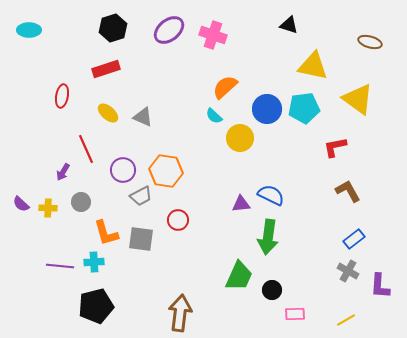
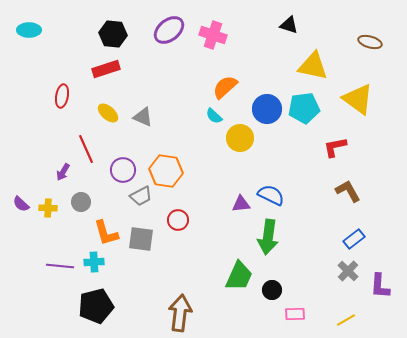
black hexagon at (113, 28): moved 6 px down; rotated 24 degrees clockwise
gray cross at (348, 271): rotated 15 degrees clockwise
